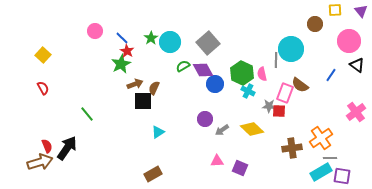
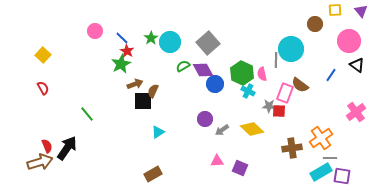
brown semicircle at (154, 88): moved 1 px left, 3 px down
